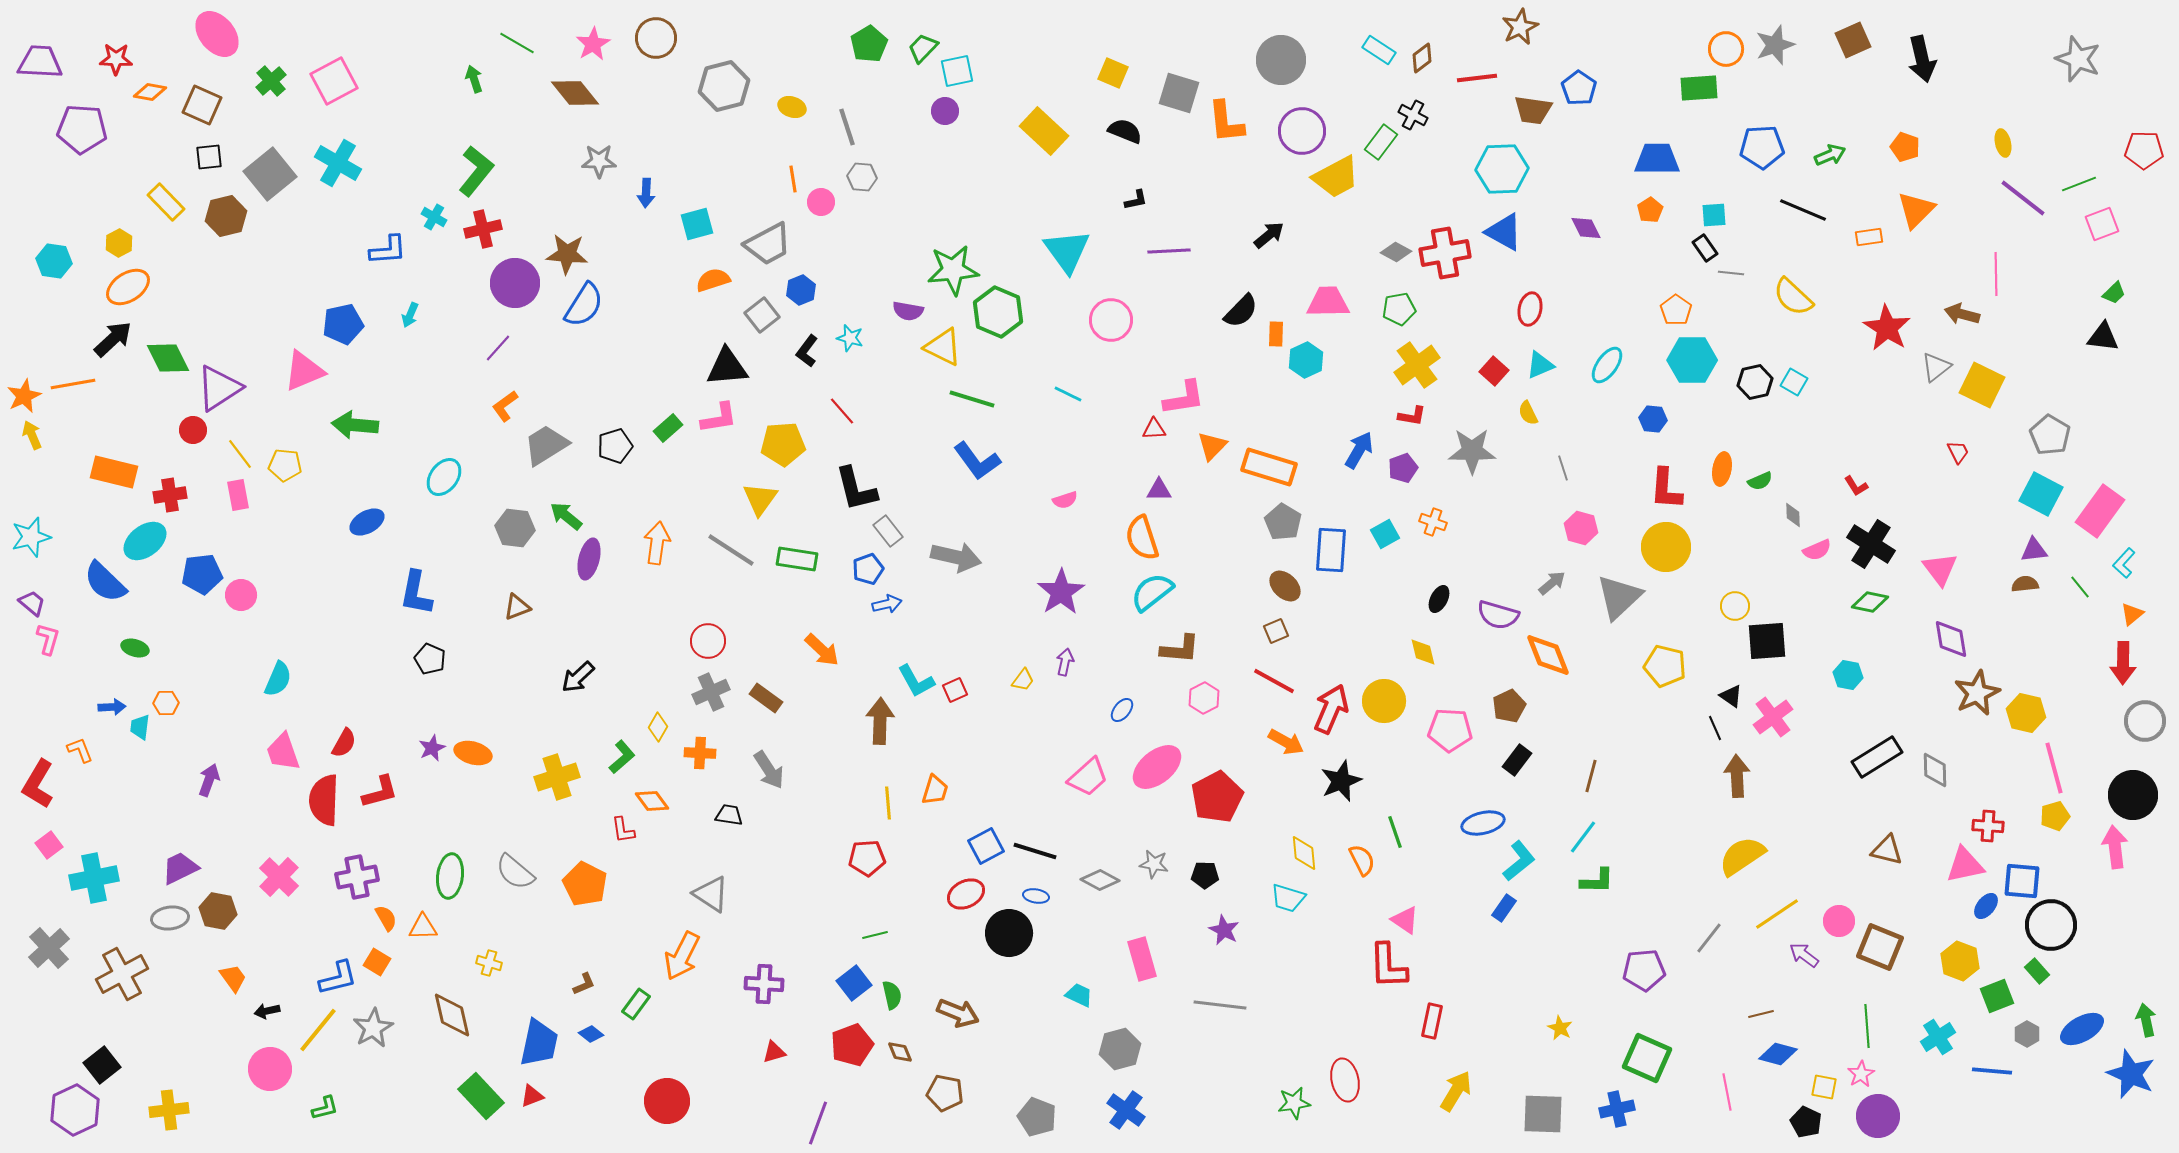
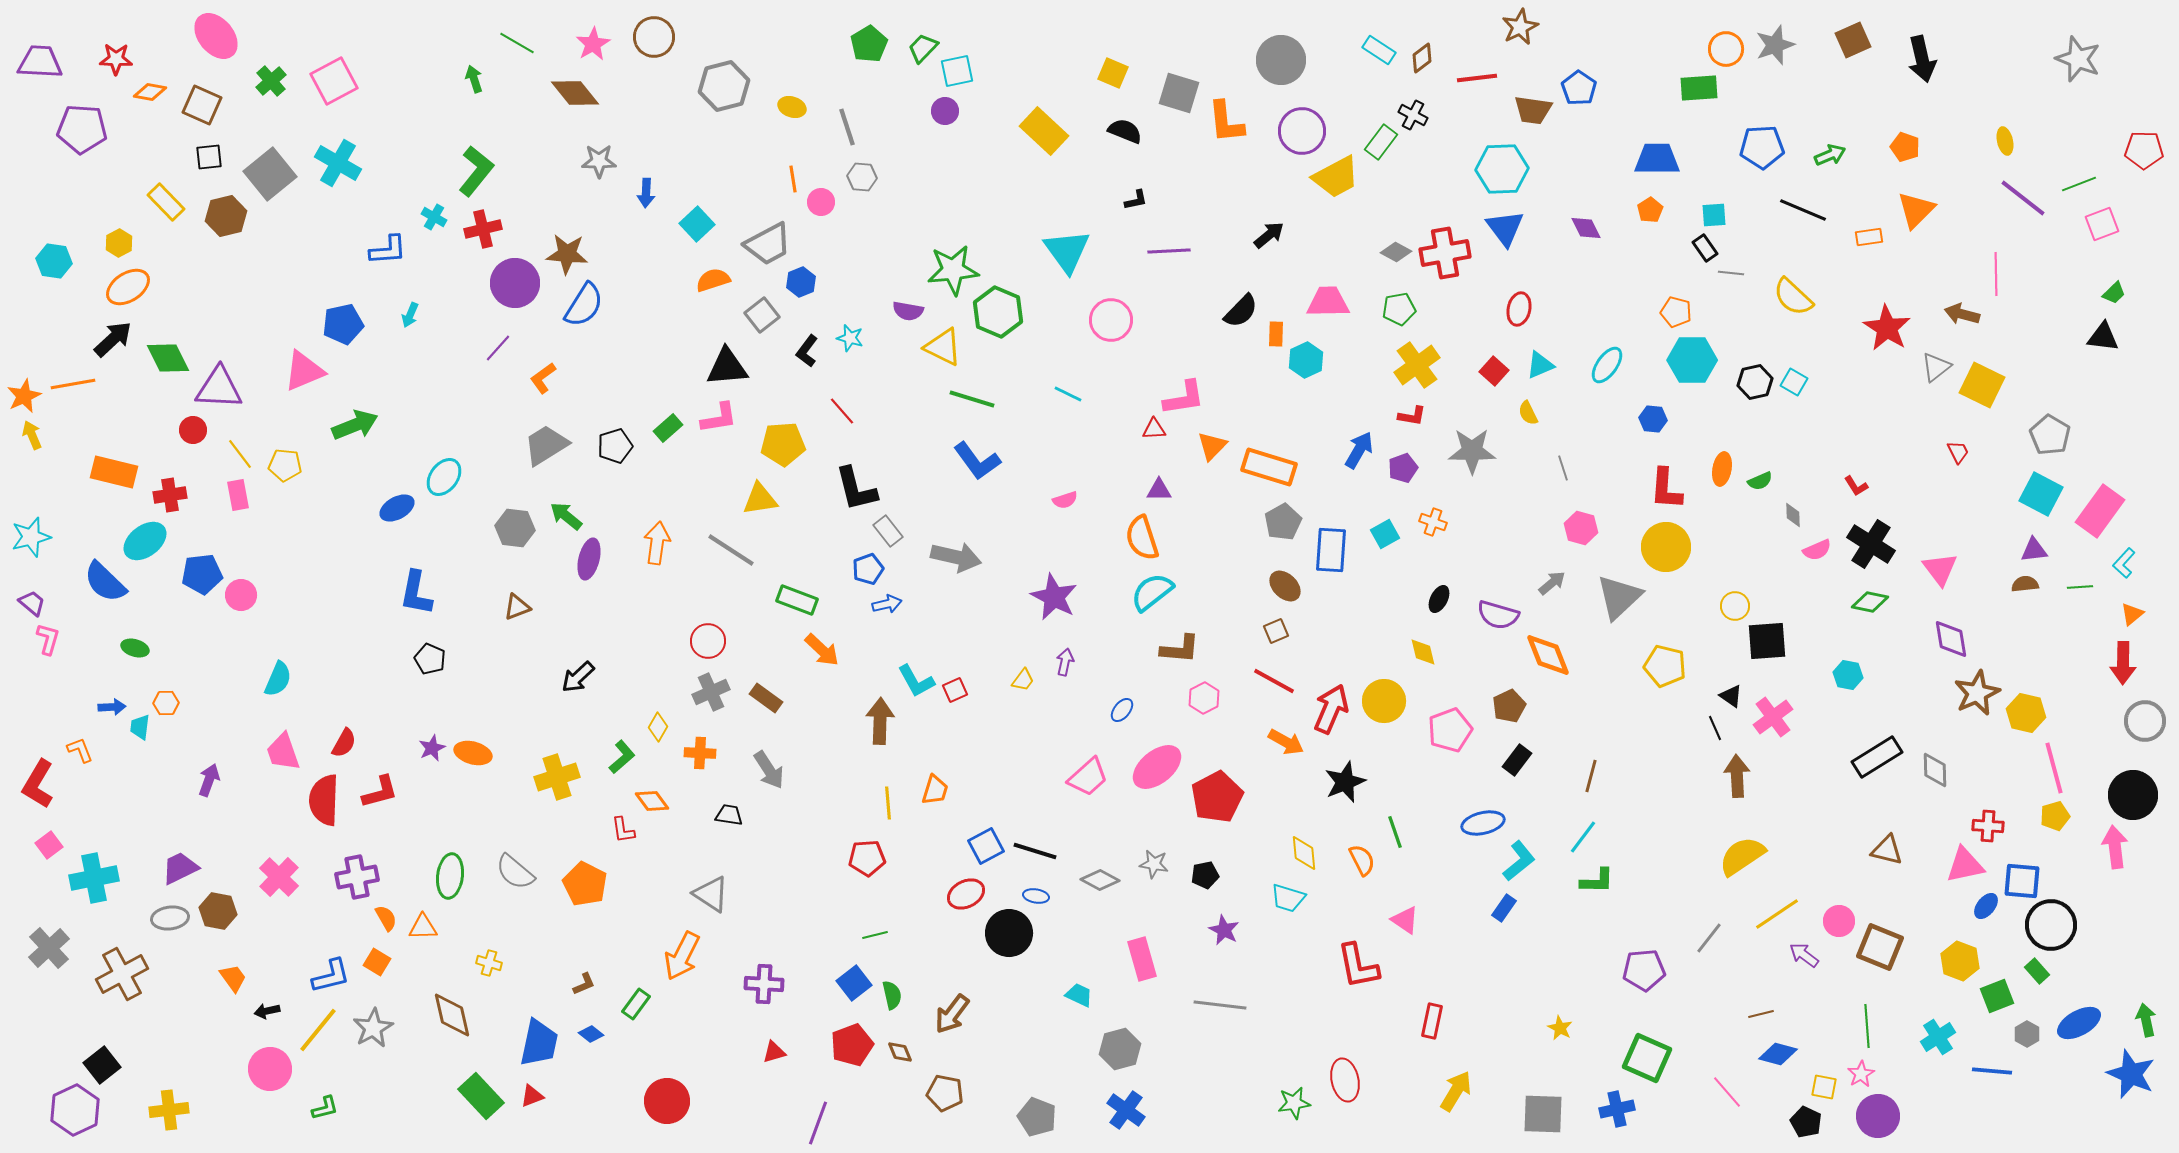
pink ellipse at (217, 34): moved 1 px left, 2 px down
brown circle at (656, 38): moved 2 px left, 1 px up
yellow ellipse at (2003, 143): moved 2 px right, 2 px up
cyan square at (697, 224): rotated 28 degrees counterclockwise
blue triangle at (1504, 232): moved 1 px right, 4 px up; rotated 24 degrees clockwise
blue hexagon at (801, 290): moved 8 px up
red ellipse at (1530, 309): moved 11 px left
orange pentagon at (1676, 310): moved 2 px down; rotated 20 degrees counterclockwise
purple triangle at (219, 388): rotated 36 degrees clockwise
orange L-shape at (505, 406): moved 38 px right, 28 px up
green arrow at (355, 425): rotated 153 degrees clockwise
yellow triangle at (760, 499): rotated 45 degrees clockwise
blue ellipse at (367, 522): moved 30 px right, 14 px up
gray pentagon at (1283, 522): rotated 12 degrees clockwise
green rectangle at (797, 559): moved 41 px down; rotated 12 degrees clockwise
green line at (2080, 587): rotated 55 degrees counterclockwise
purple star at (1061, 592): moved 7 px left, 5 px down; rotated 12 degrees counterclockwise
pink pentagon at (1450, 730): rotated 24 degrees counterclockwise
black star at (1341, 781): moved 4 px right, 1 px down
black pentagon at (1205, 875): rotated 12 degrees counterclockwise
red L-shape at (1388, 966): moved 30 px left; rotated 9 degrees counterclockwise
blue L-shape at (338, 978): moved 7 px left, 2 px up
brown arrow at (958, 1013): moved 6 px left, 1 px down; rotated 105 degrees clockwise
blue ellipse at (2082, 1029): moved 3 px left, 6 px up
pink line at (1727, 1092): rotated 30 degrees counterclockwise
